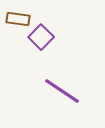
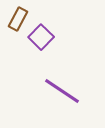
brown rectangle: rotated 70 degrees counterclockwise
